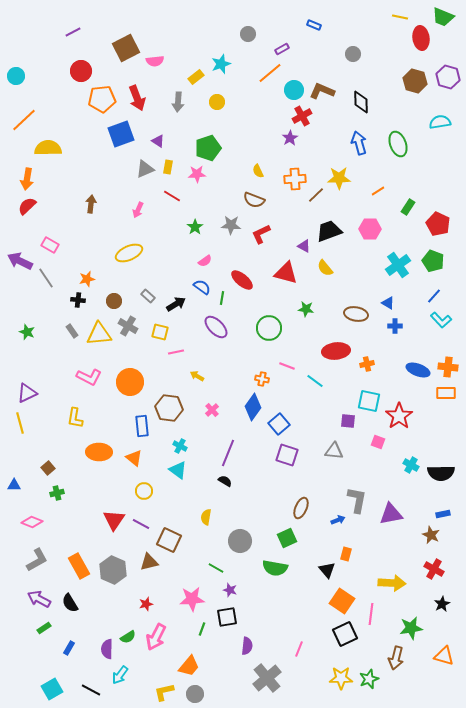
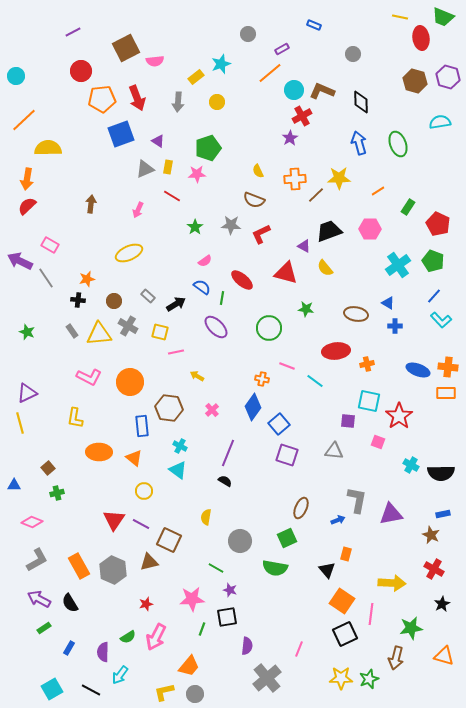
purple semicircle at (107, 649): moved 4 px left, 3 px down
